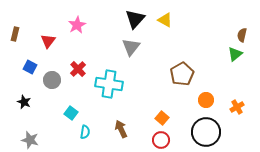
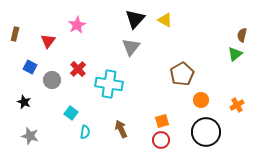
orange circle: moved 5 px left
orange cross: moved 2 px up
orange square: moved 3 px down; rotated 32 degrees clockwise
gray star: moved 4 px up
